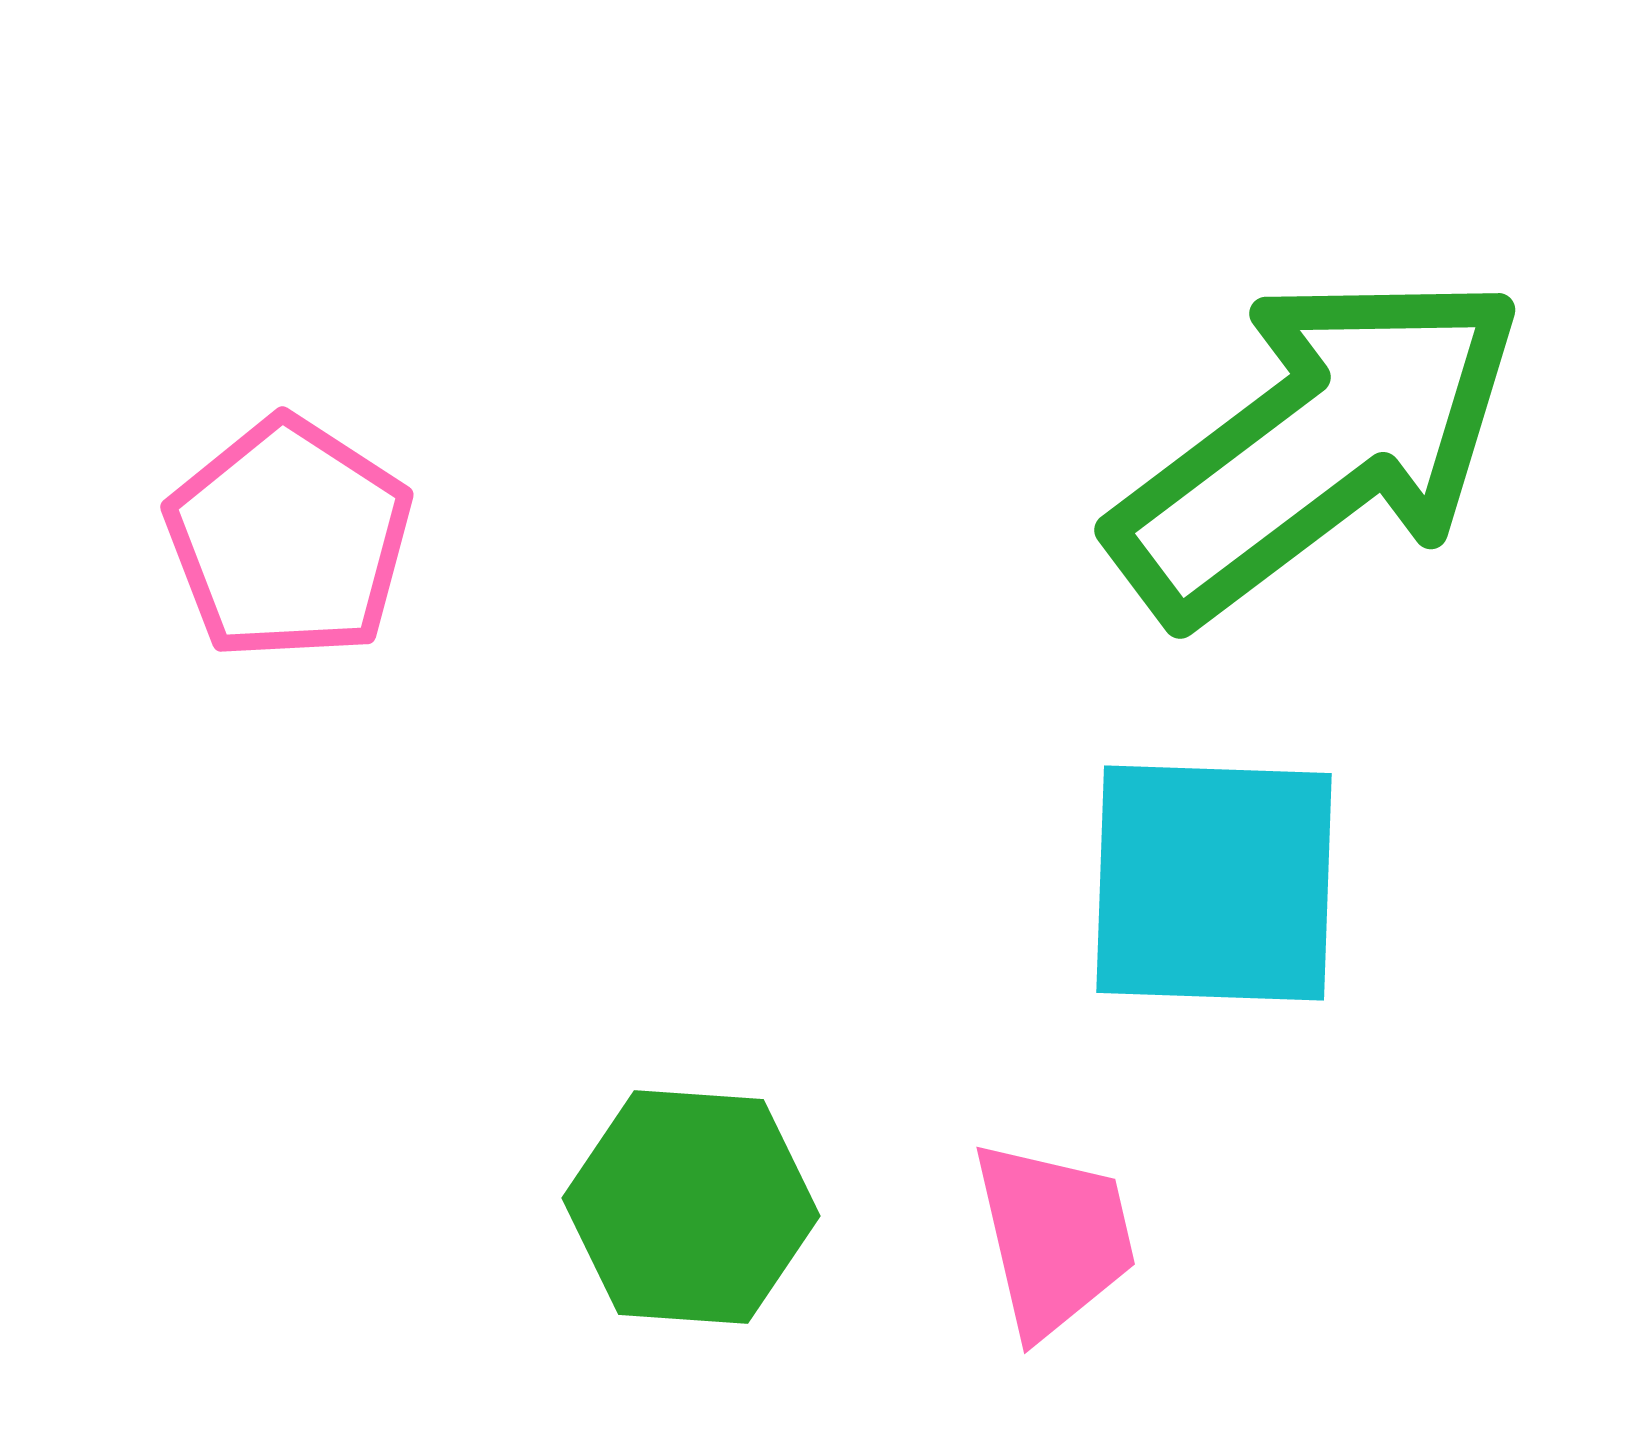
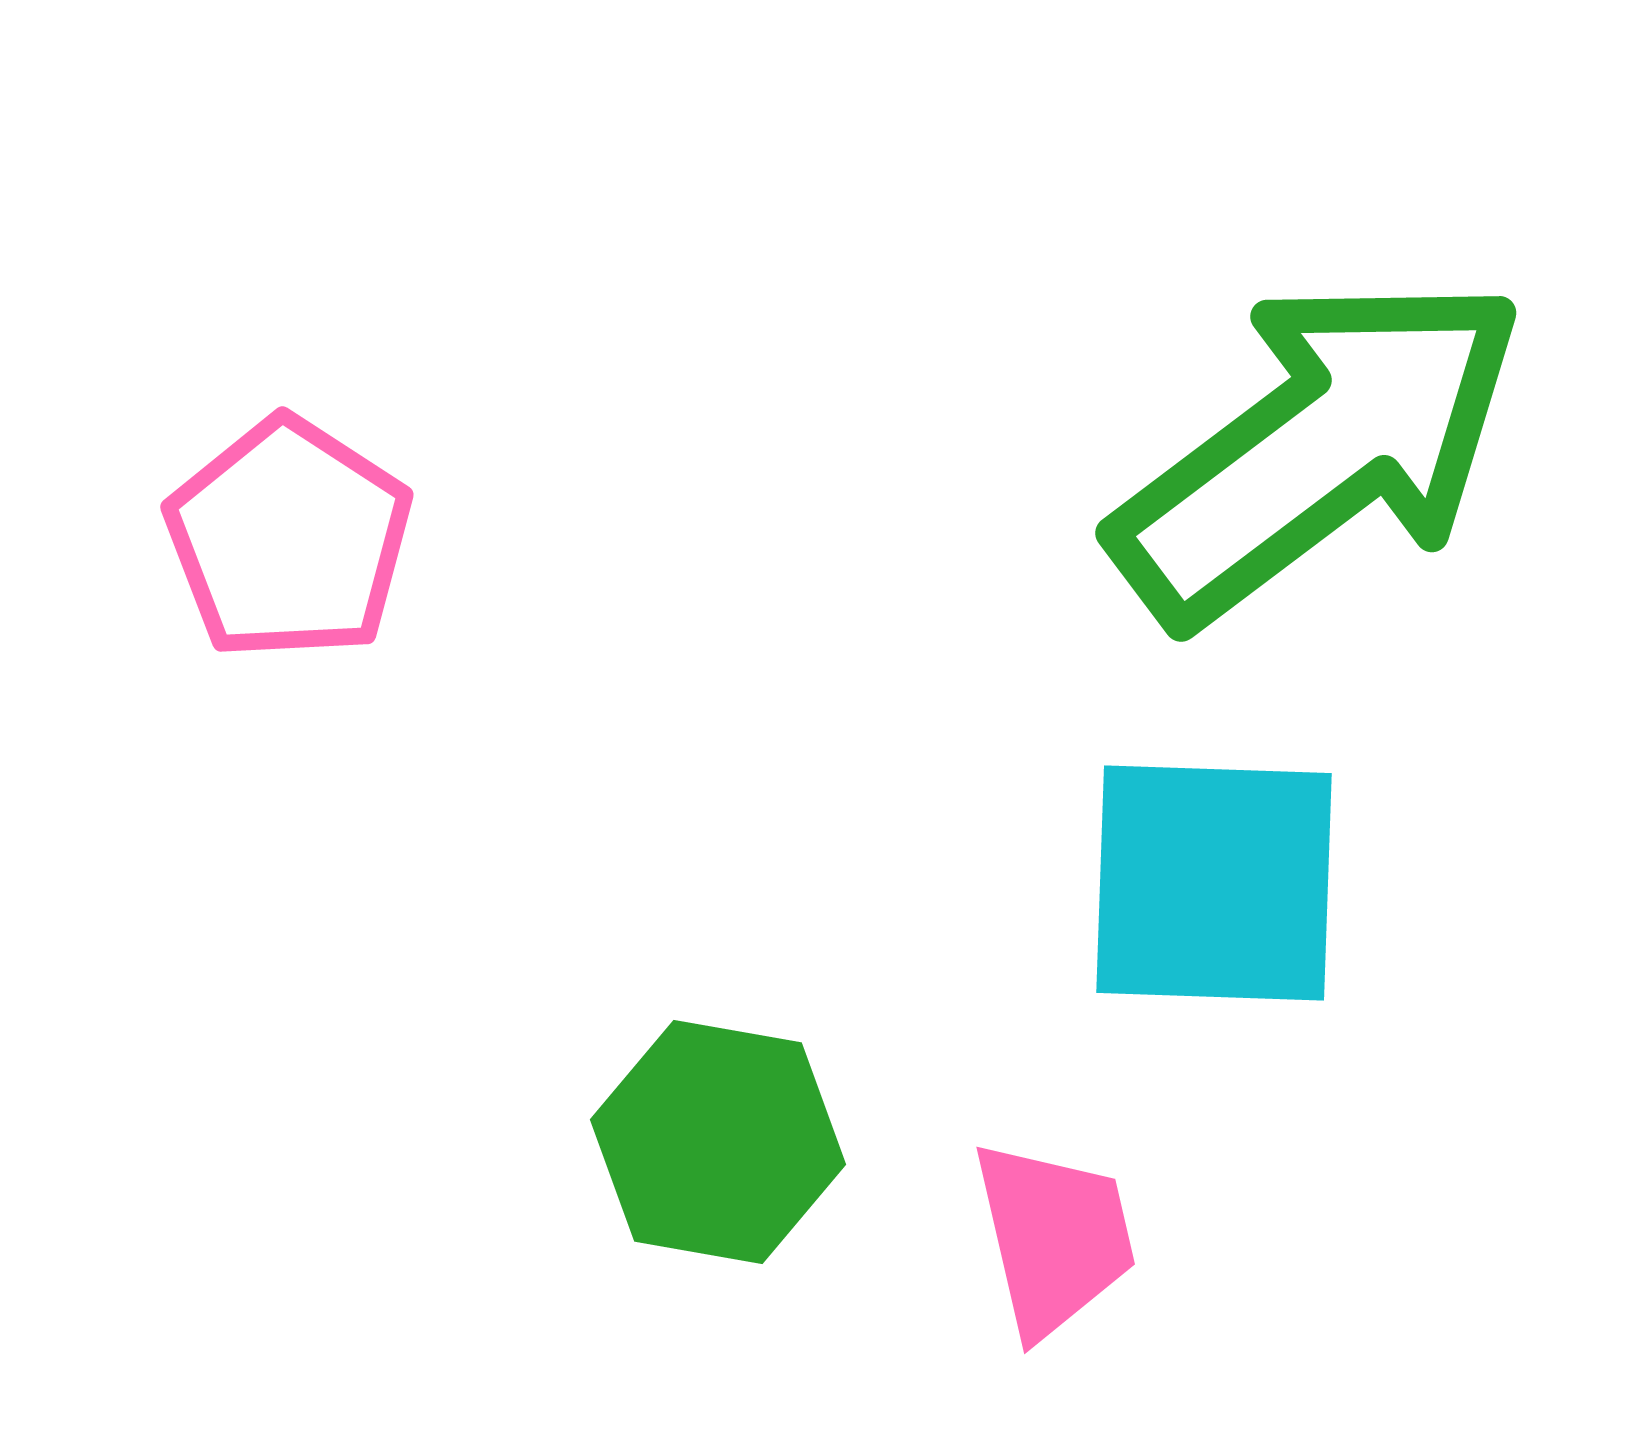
green arrow: moved 1 px right, 3 px down
green hexagon: moved 27 px right, 65 px up; rotated 6 degrees clockwise
